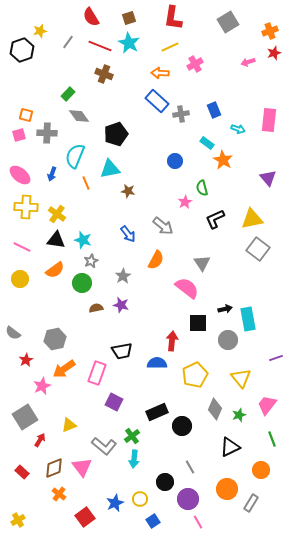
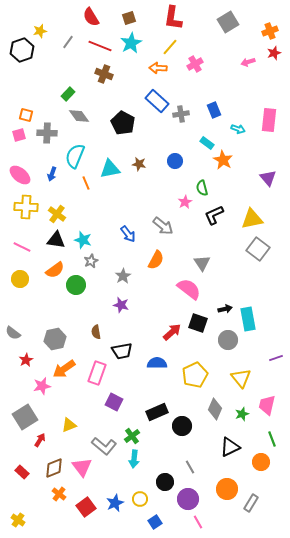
cyan star at (129, 43): moved 2 px right; rotated 15 degrees clockwise
yellow line at (170, 47): rotated 24 degrees counterclockwise
orange arrow at (160, 73): moved 2 px left, 5 px up
black pentagon at (116, 134): moved 7 px right, 11 px up; rotated 25 degrees counterclockwise
brown star at (128, 191): moved 11 px right, 27 px up
black L-shape at (215, 219): moved 1 px left, 4 px up
green circle at (82, 283): moved 6 px left, 2 px down
pink semicircle at (187, 288): moved 2 px right, 1 px down
brown semicircle at (96, 308): moved 24 px down; rotated 88 degrees counterclockwise
black square at (198, 323): rotated 18 degrees clockwise
red arrow at (172, 341): moved 9 px up; rotated 42 degrees clockwise
pink star at (42, 386): rotated 12 degrees clockwise
pink trapezoid at (267, 405): rotated 25 degrees counterclockwise
green star at (239, 415): moved 3 px right, 1 px up
orange circle at (261, 470): moved 8 px up
red square at (85, 517): moved 1 px right, 10 px up
yellow cross at (18, 520): rotated 24 degrees counterclockwise
blue square at (153, 521): moved 2 px right, 1 px down
